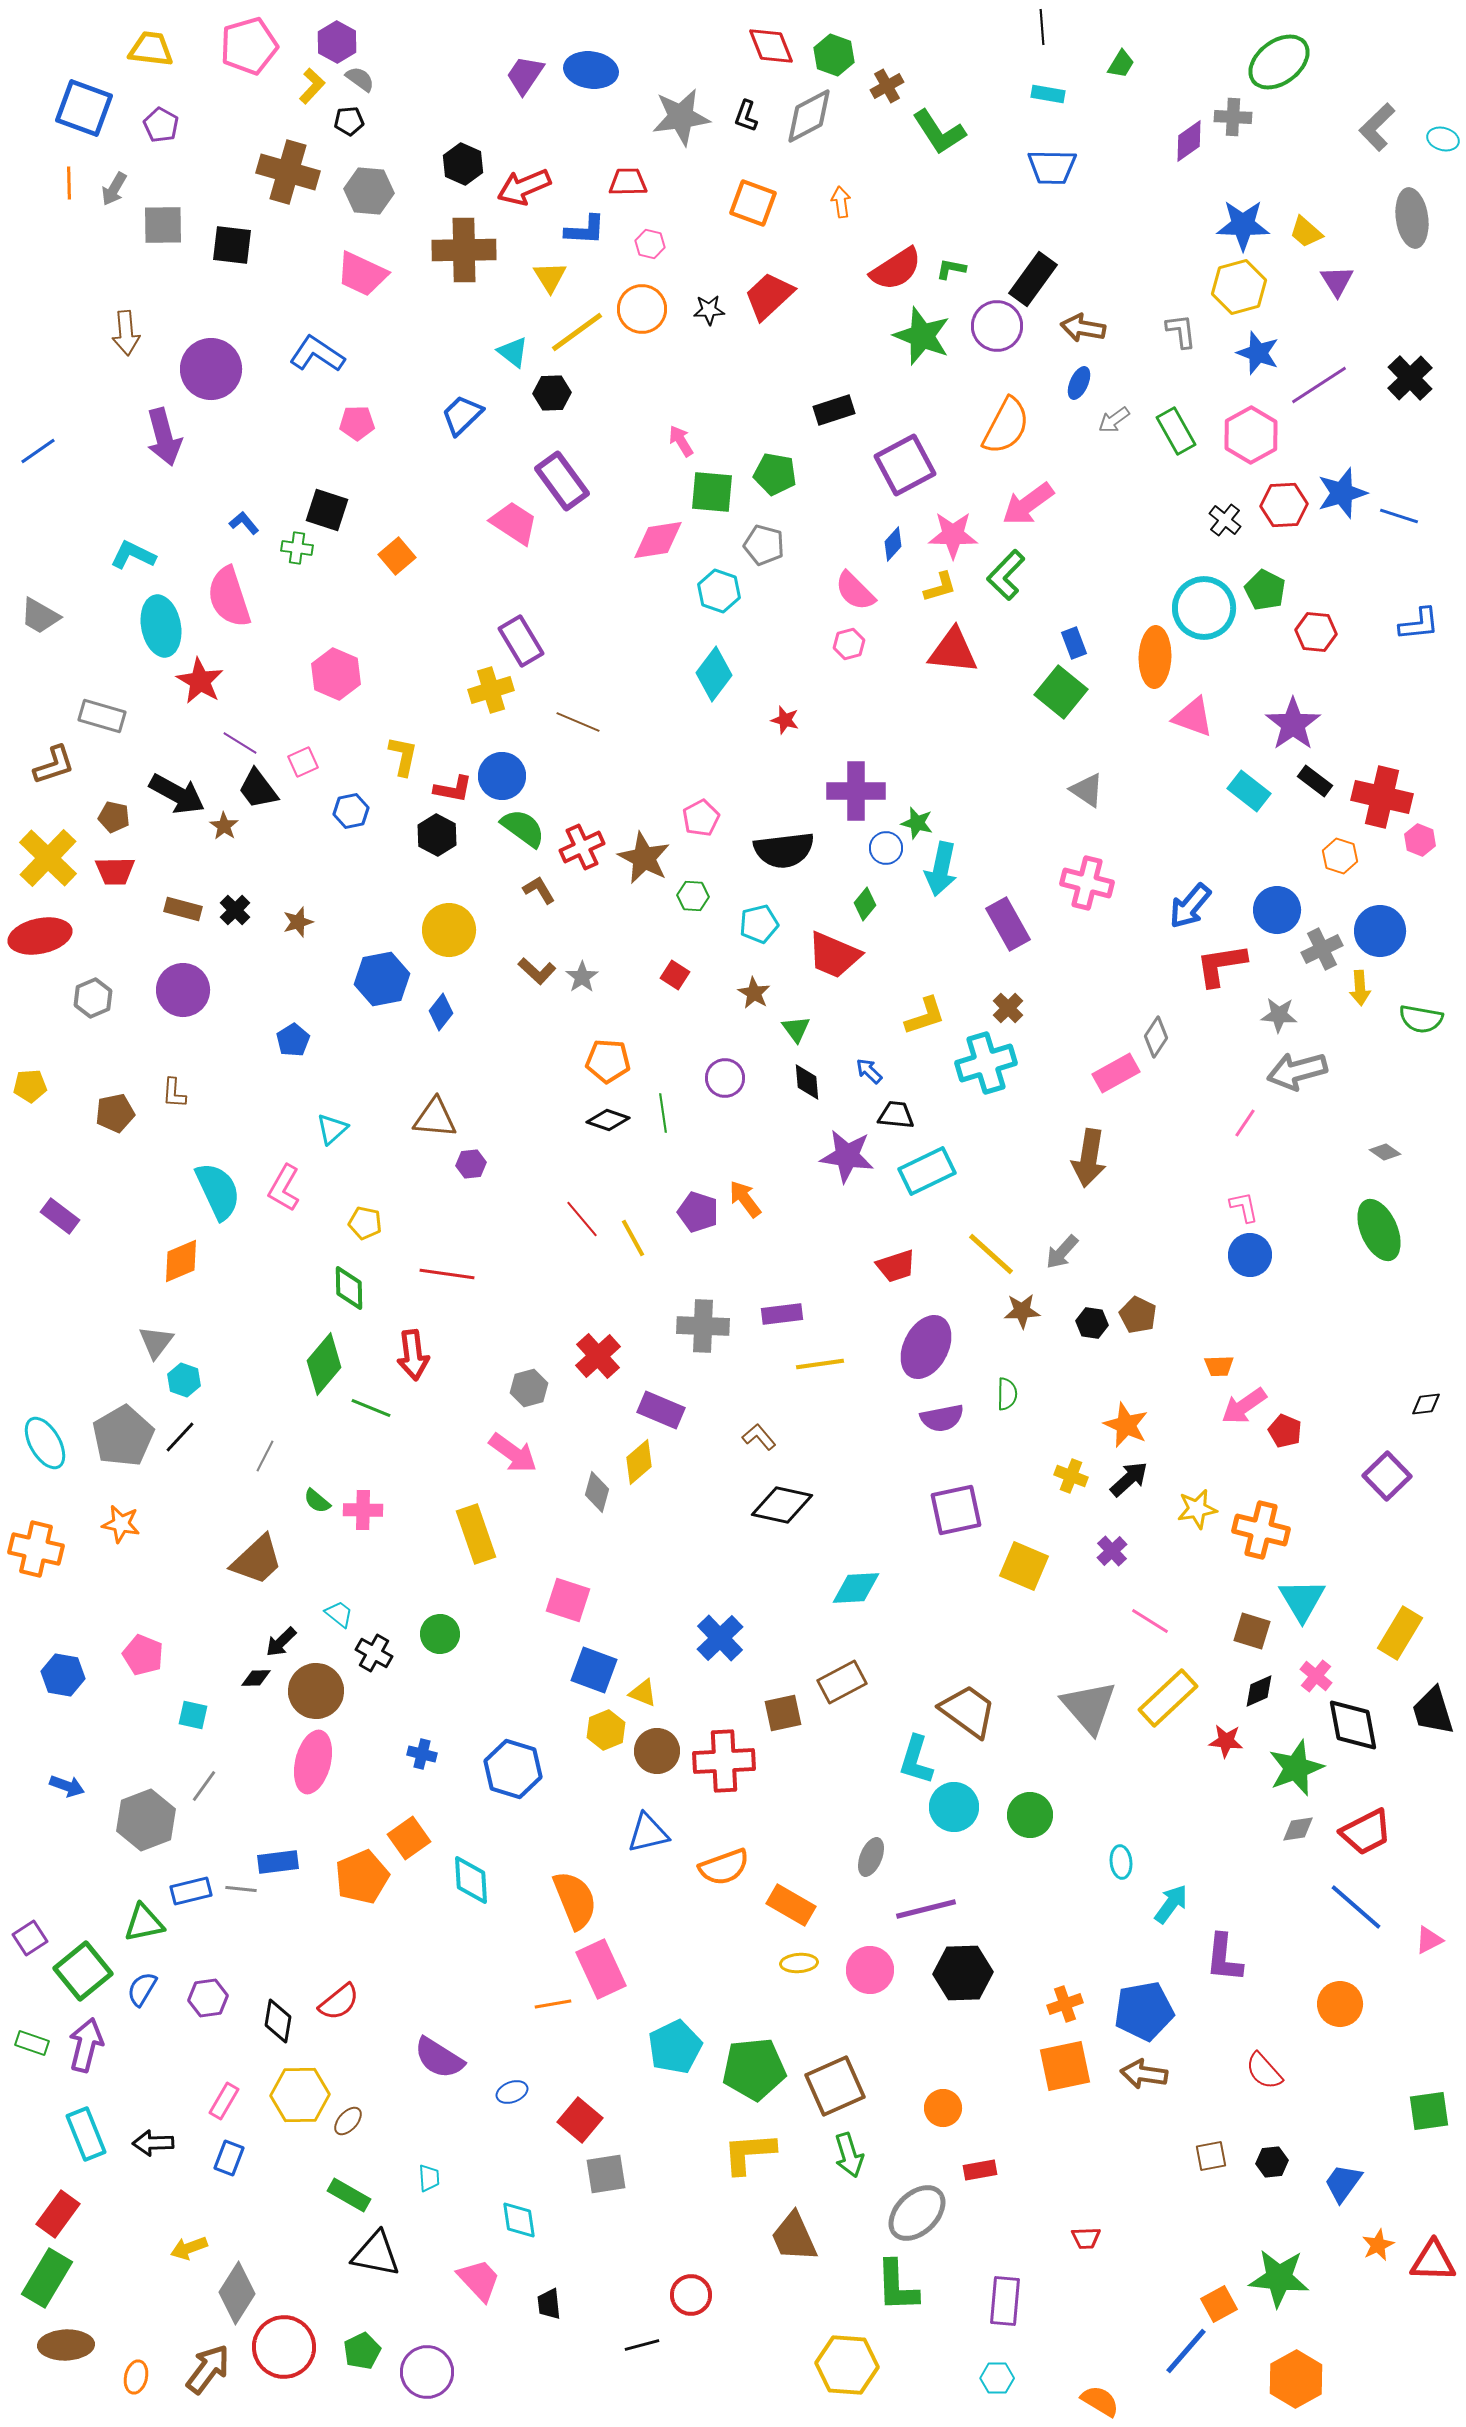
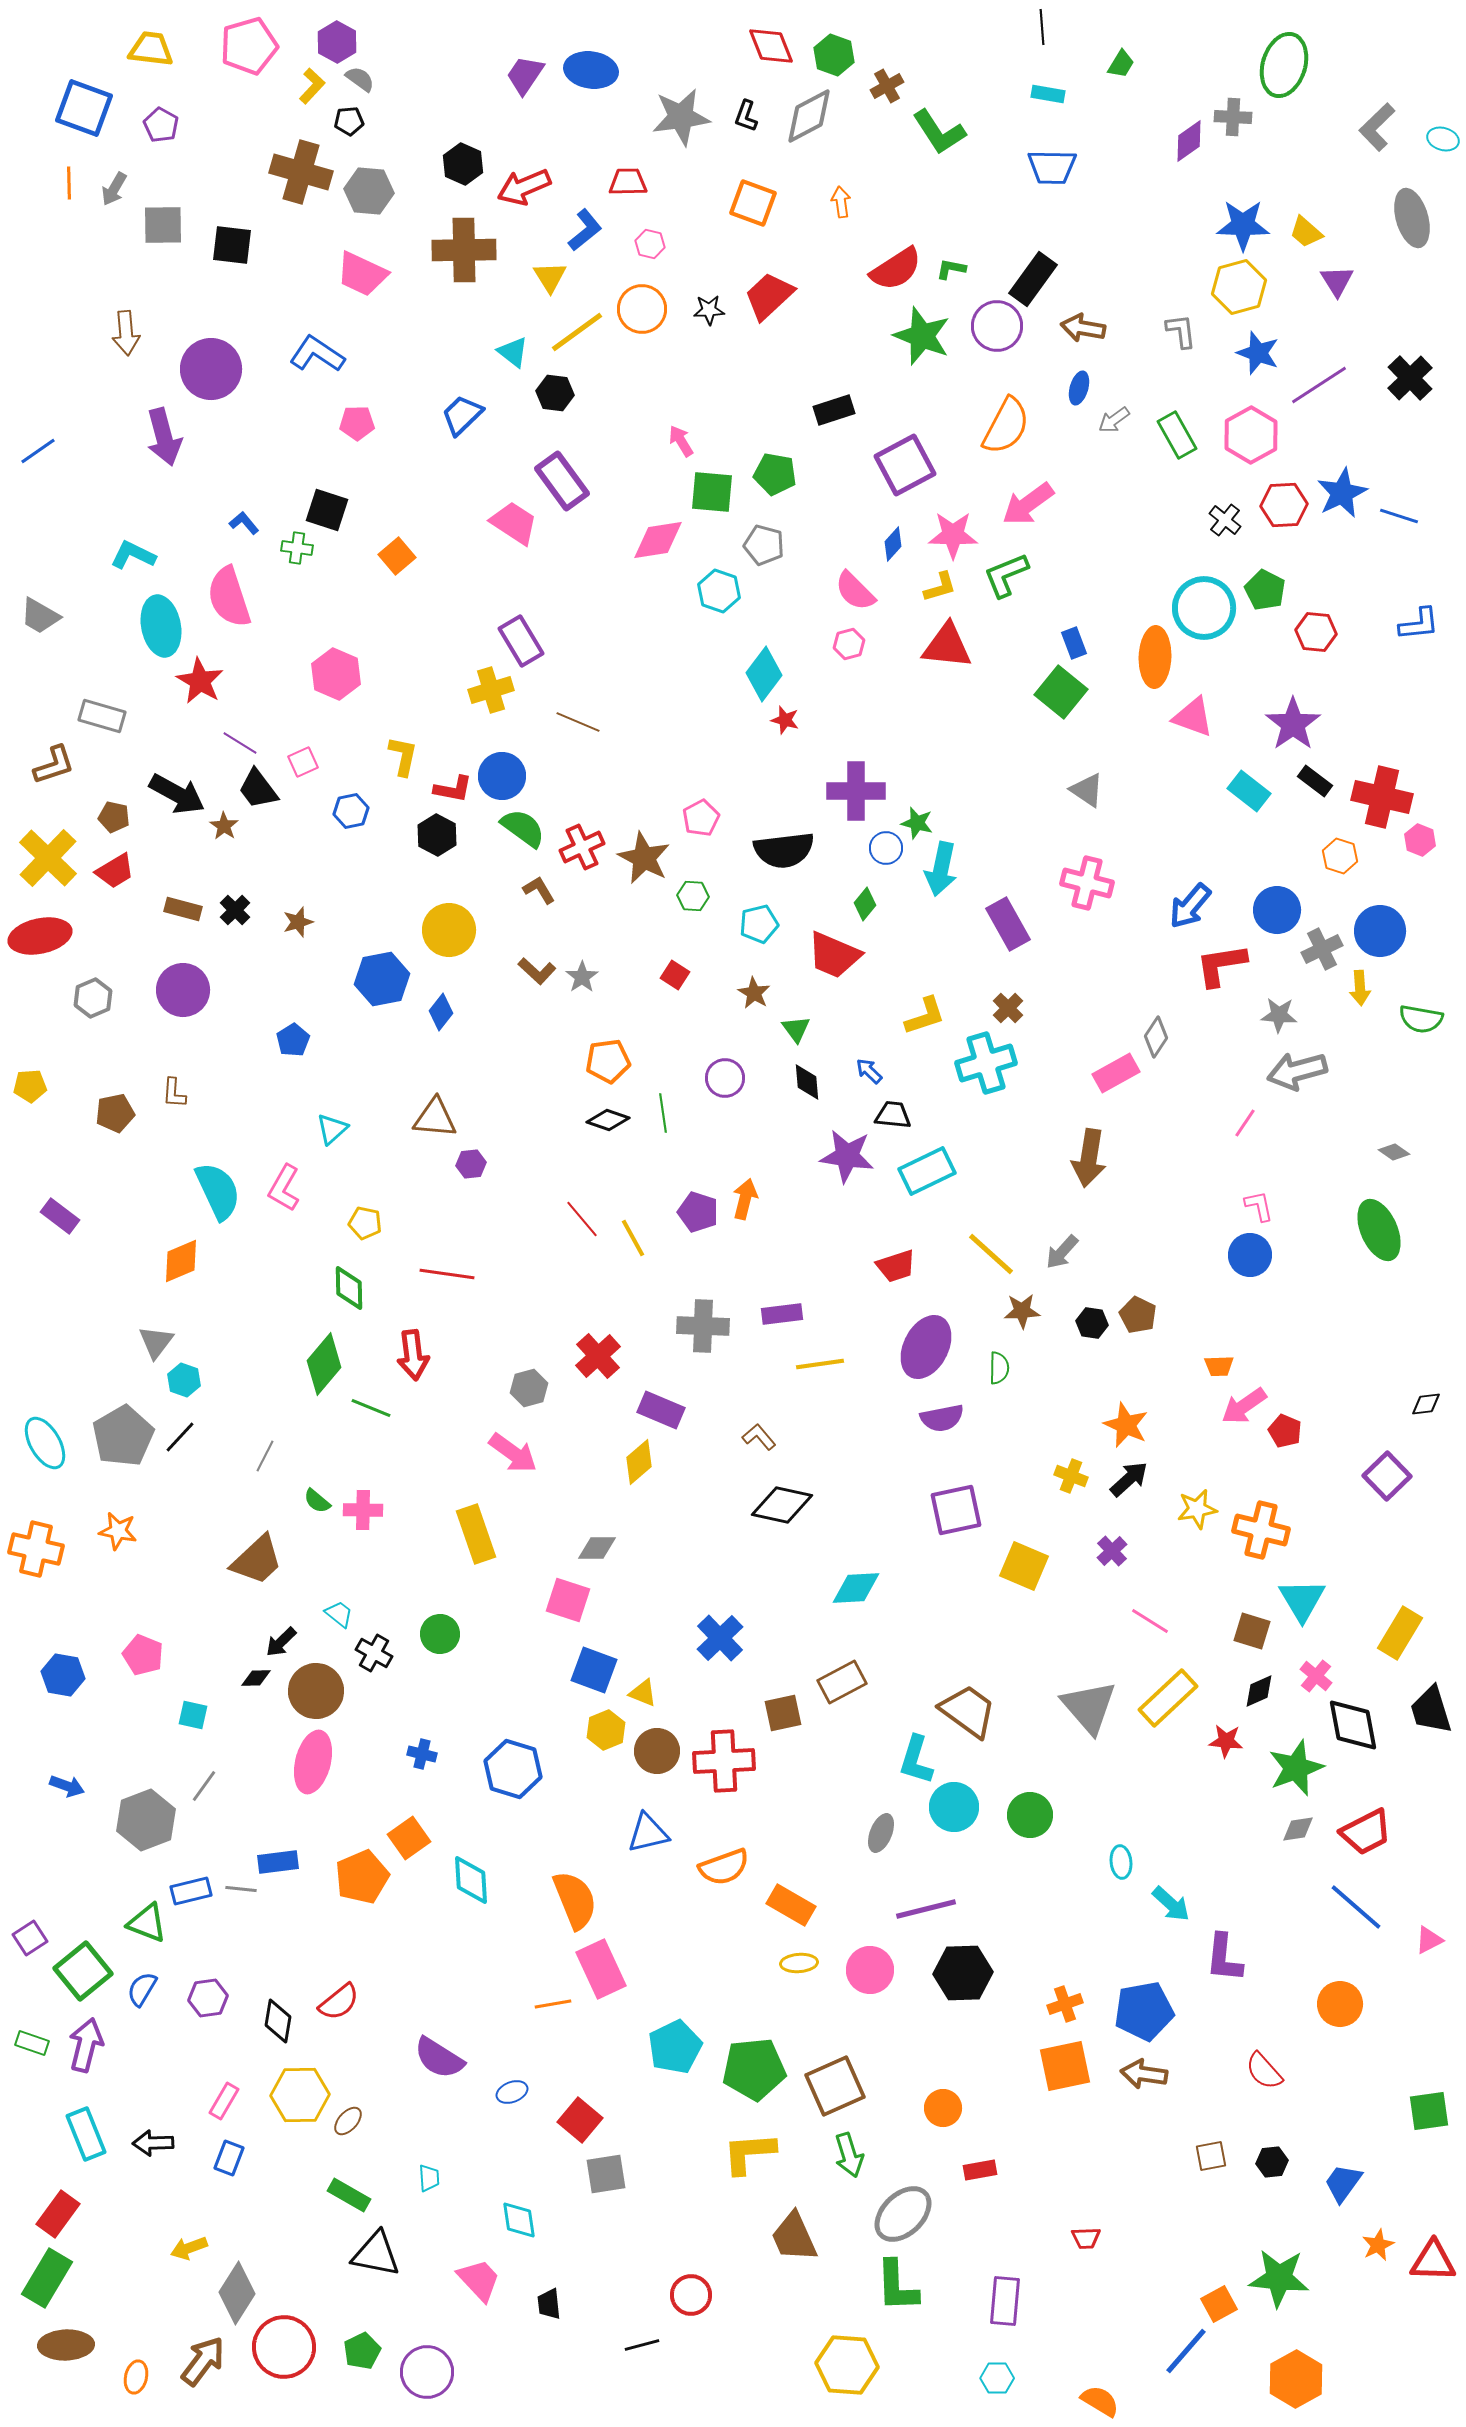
green ellipse at (1279, 62): moved 5 px right, 3 px down; rotated 36 degrees counterclockwise
brown cross at (288, 172): moved 13 px right
gray ellipse at (1412, 218): rotated 8 degrees counterclockwise
blue L-shape at (585, 230): rotated 42 degrees counterclockwise
blue ellipse at (1079, 383): moved 5 px down; rotated 8 degrees counterclockwise
black hexagon at (552, 393): moved 3 px right; rotated 9 degrees clockwise
green rectangle at (1176, 431): moved 1 px right, 4 px down
blue star at (1342, 493): rotated 9 degrees counterclockwise
green L-shape at (1006, 575): rotated 24 degrees clockwise
red triangle at (953, 651): moved 6 px left, 5 px up
cyan diamond at (714, 674): moved 50 px right
red trapezoid at (115, 871): rotated 30 degrees counterclockwise
orange pentagon at (608, 1061): rotated 12 degrees counterclockwise
black trapezoid at (896, 1115): moved 3 px left
gray diamond at (1385, 1152): moved 9 px right
orange arrow at (745, 1199): rotated 51 degrees clockwise
pink L-shape at (1244, 1207): moved 15 px right, 1 px up
green semicircle at (1007, 1394): moved 8 px left, 26 px up
gray diamond at (597, 1492): moved 56 px down; rotated 75 degrees clockwise
orange star at (121, 1524): moved 3 px left, 7 px down
black trapezoid at (1433, 1711): moved 2 px left, 1 px up
gray ellipse at (871, 1857): moved 10 px right, 24 px up
cyan arrow at (1171, 1904): rotated 96 degrees clockwise
green triangle at (144, 1923): moved 3 px right; rotated 33 degrees clockwise
gray ellipse at (917, 2213): moved 14 px left, 1 px down
brown arrow at (208, 2369): moved 5 px left, 8 px up
